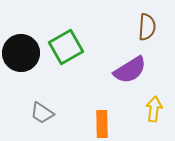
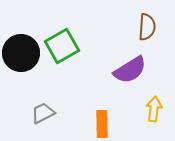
green square: moved 4 px left, 1 px up
gray trapezoid: moved 1 px right; rotated 120 degrees clockwise
